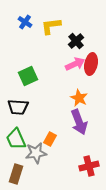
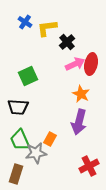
yellow L-shape: moved 4 px left, 2 px down
black cross: moved 9 px left, 1 px down
orange star: moved 2 px right, 4 px up
purple arrow: rotated 35 degrees clockwise
green trapezoid: moved 4 px right, 1 px down
red cross: rotated 12 degrees counterclockwise
